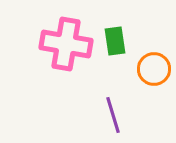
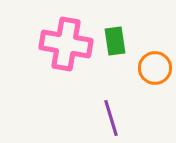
orange circle: moved 1 px right, 1 px up
purple line: moved 2 px left, 3 px down
